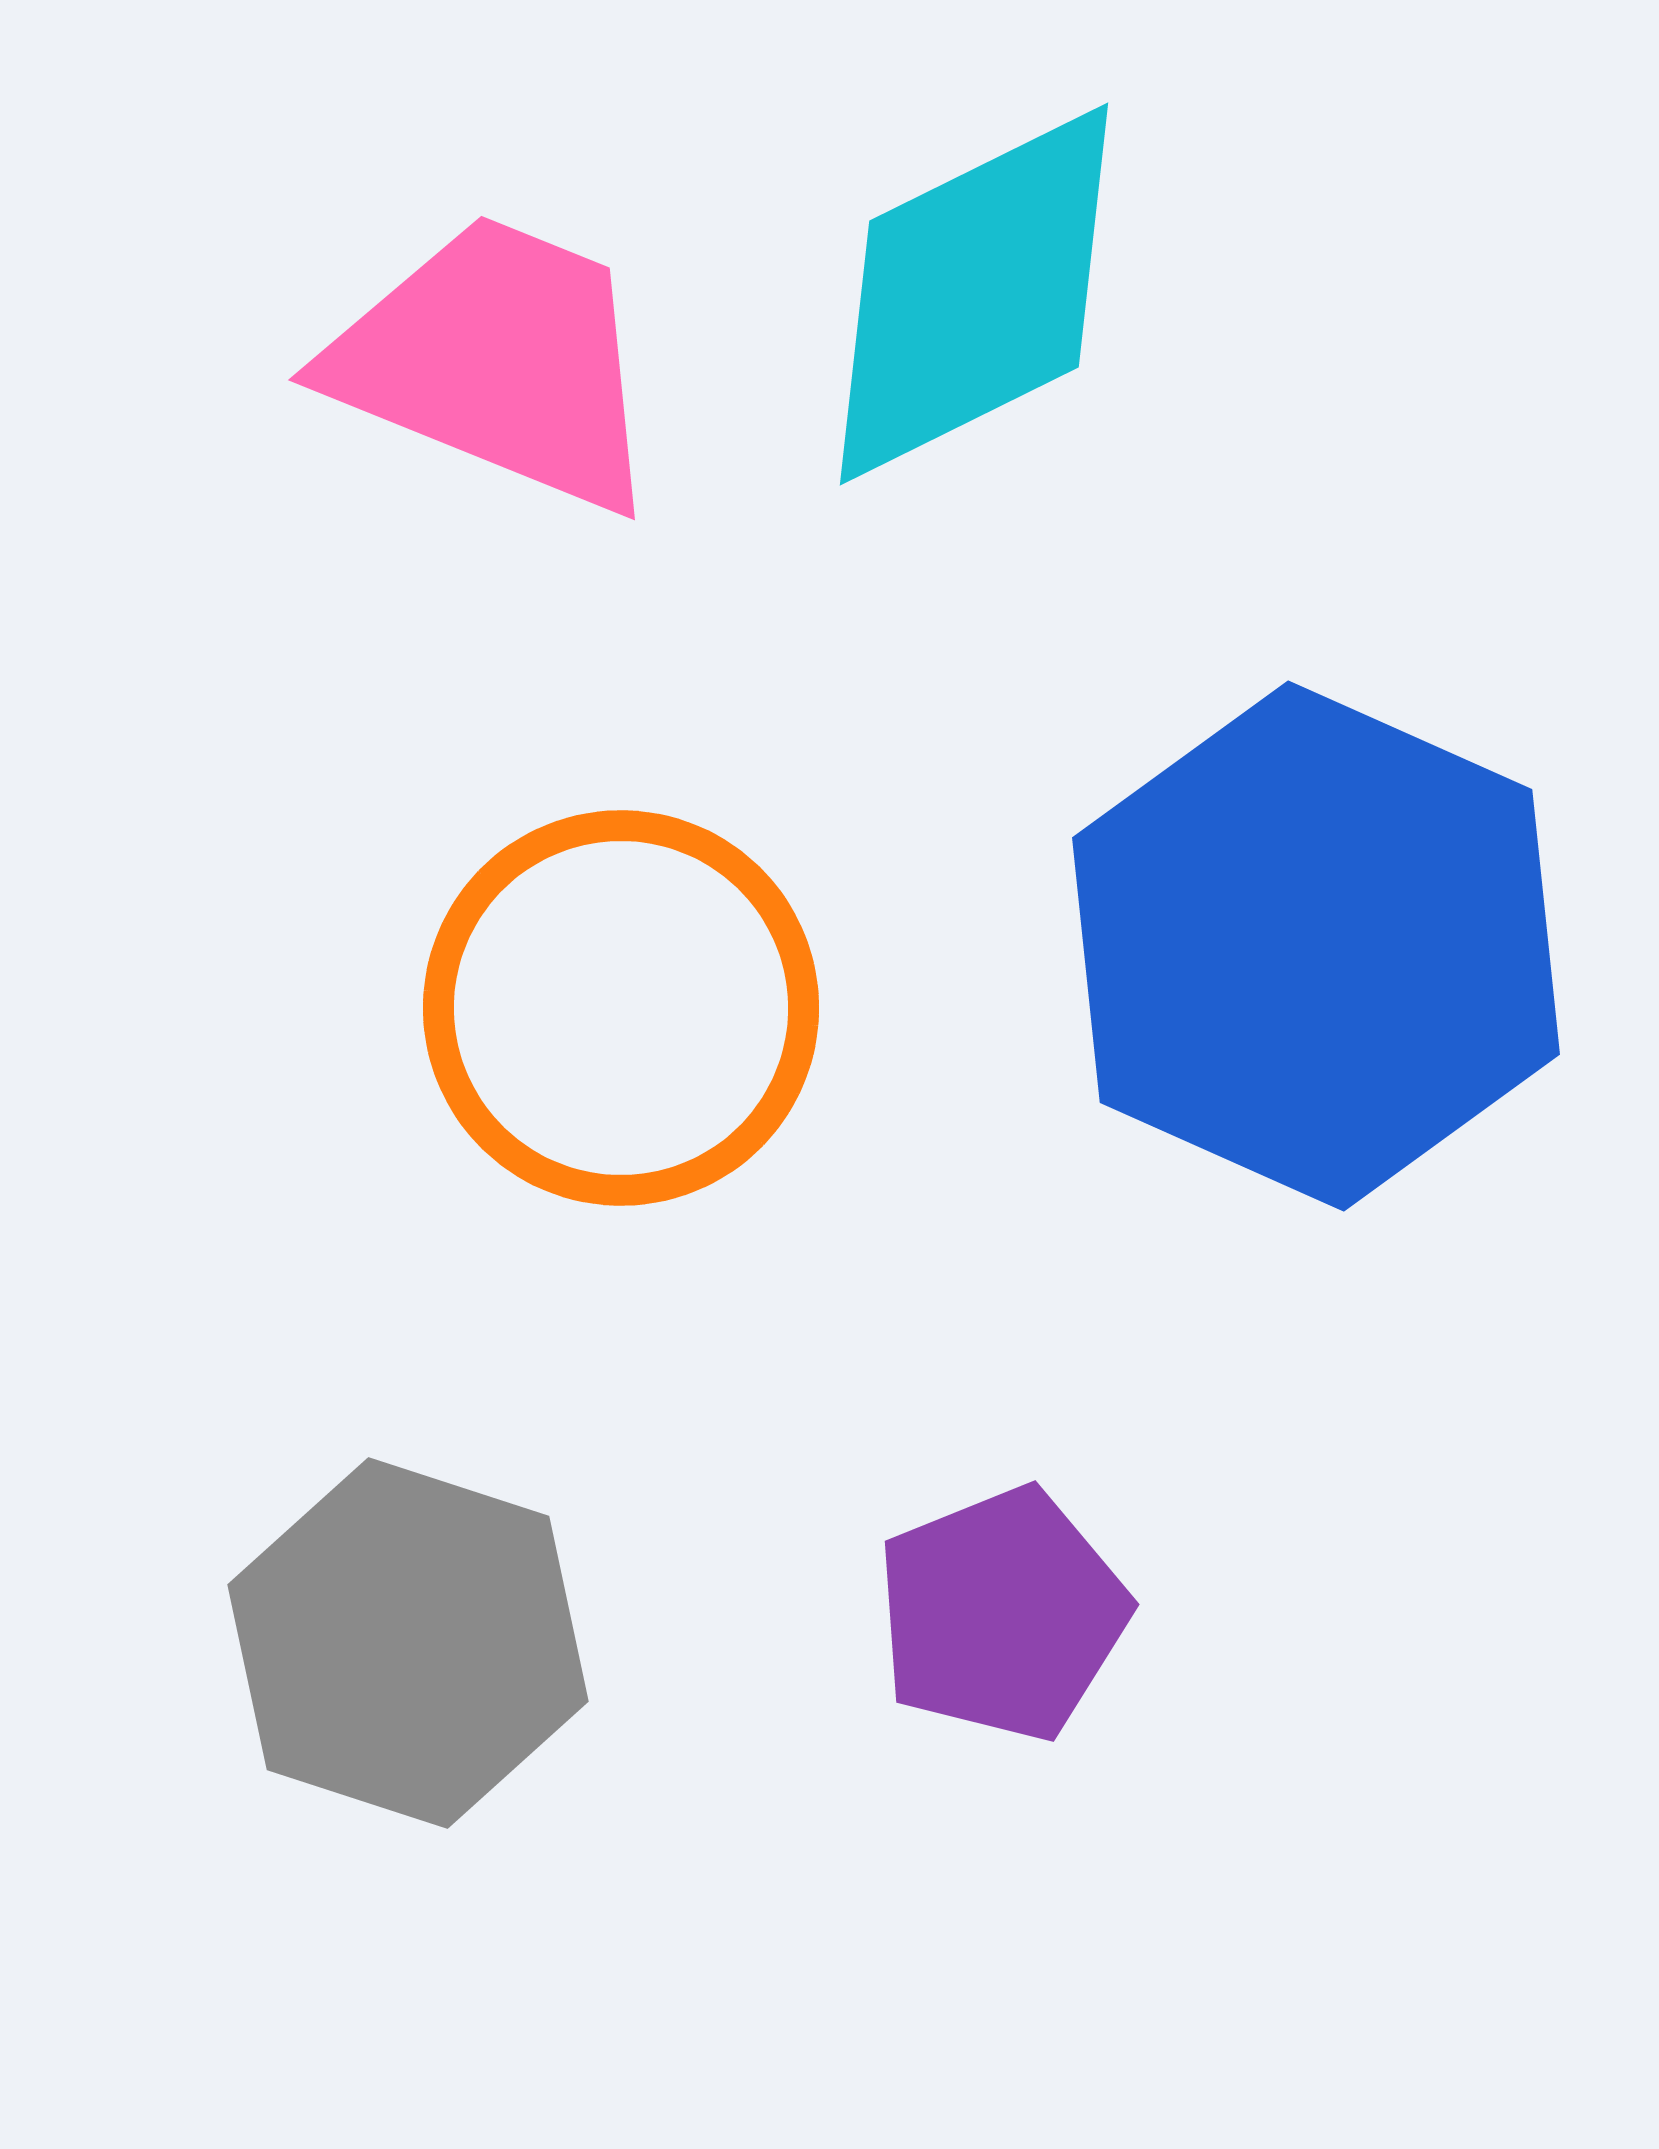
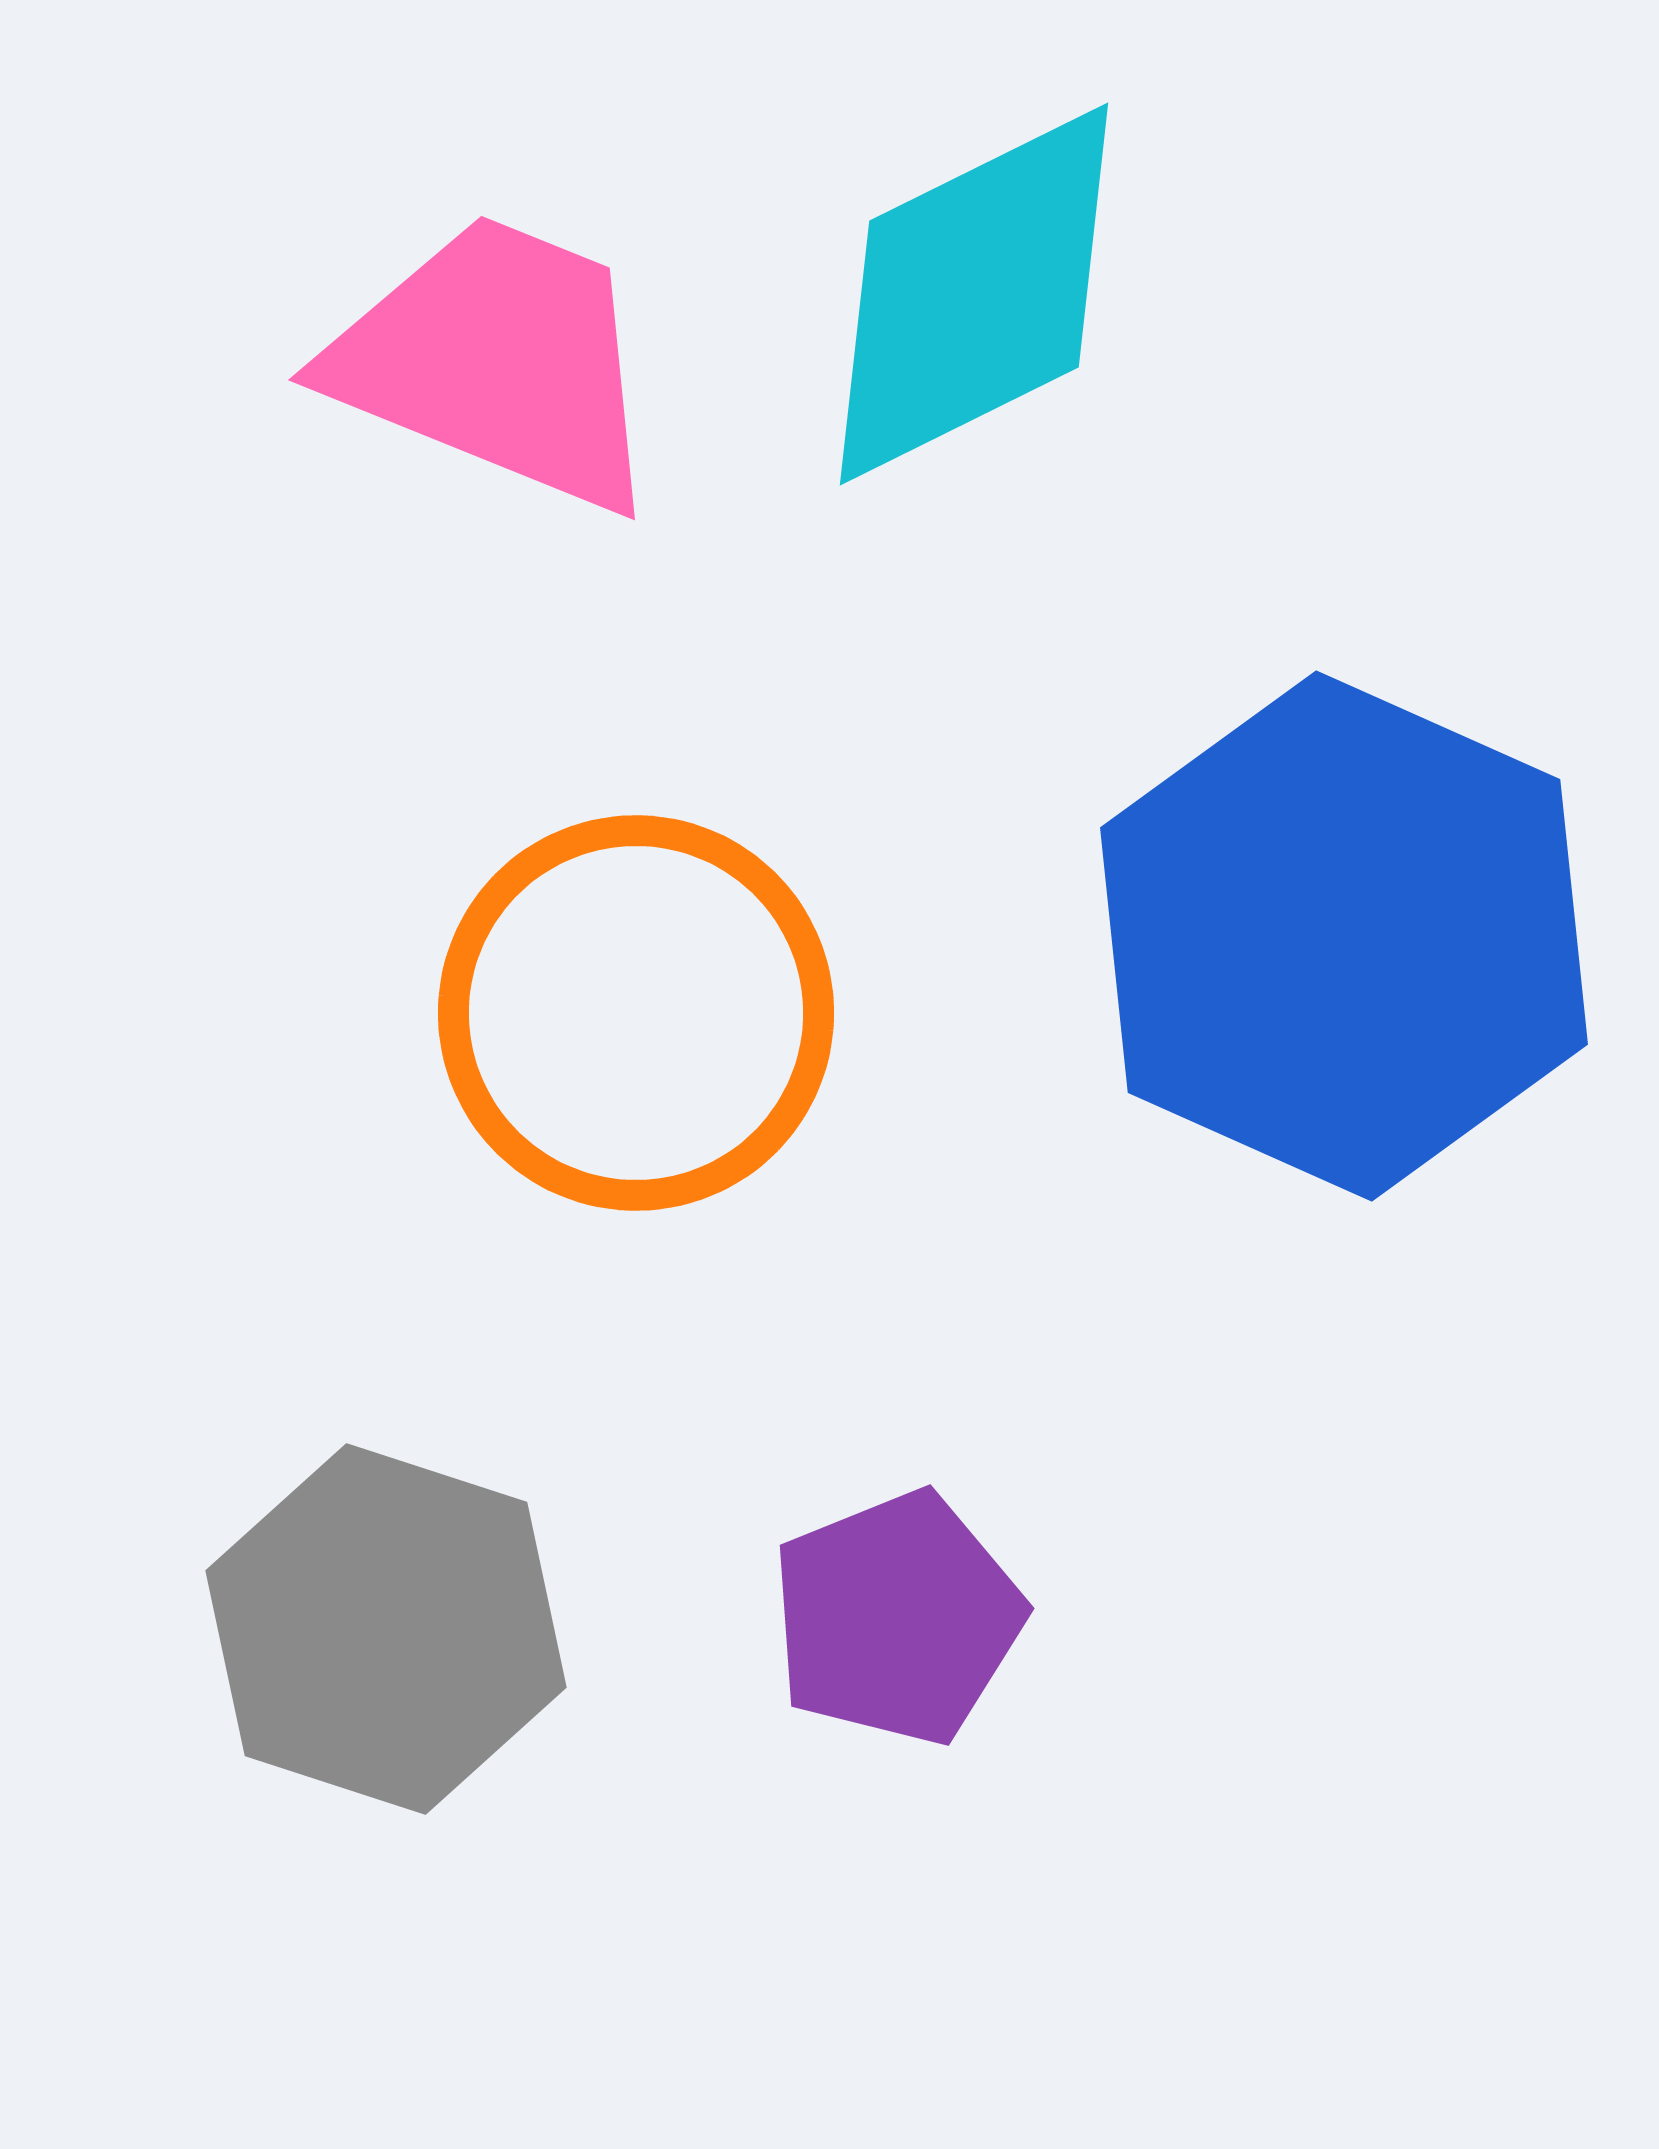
blue hexagon: moved 28 px right, 10 px up
orange circle: moved 15 px right, 5 px down
purple pentagon: moved 105 px left, 4 px down
gray hexagon: moved 22 px left, 14 px up
